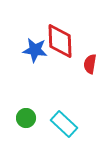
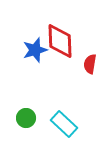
blue star: rotated 25 degrees counterclockwise
